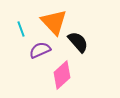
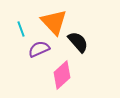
purple semicircle: moved 1 px left, 1 px up
